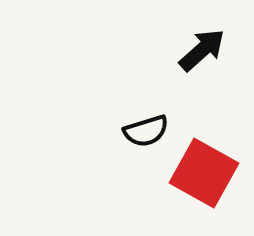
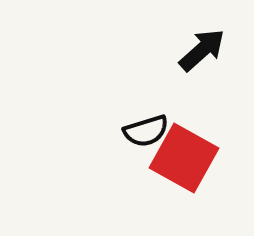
red square: moved 20 px left, 15 px up
